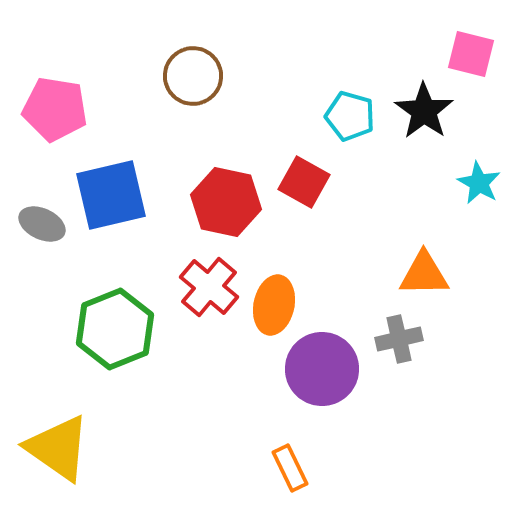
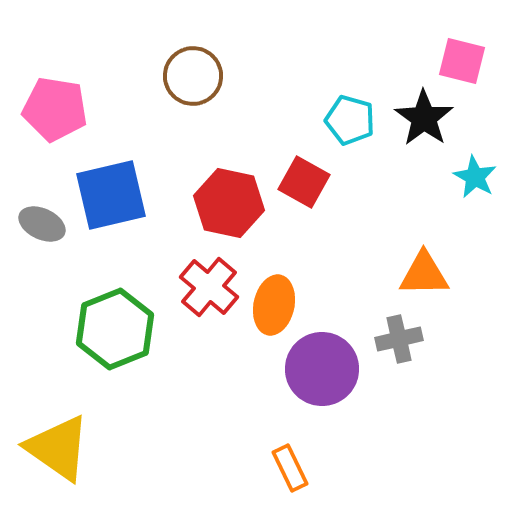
pink square: moved 9 px left, 7 px down
black star: moved 7 px down
cyan pentagon: moved 4 px down
cyan star: moved 4 px left, 6 px up
red hexagon: moved 3 px right, 1 px down
